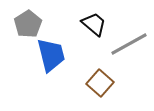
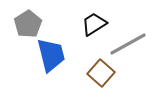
black trapezoid: rotated 72 degrees counterclockwise
gray line: moved 1 px left
brown square: moved 1 px right, 10 px up
